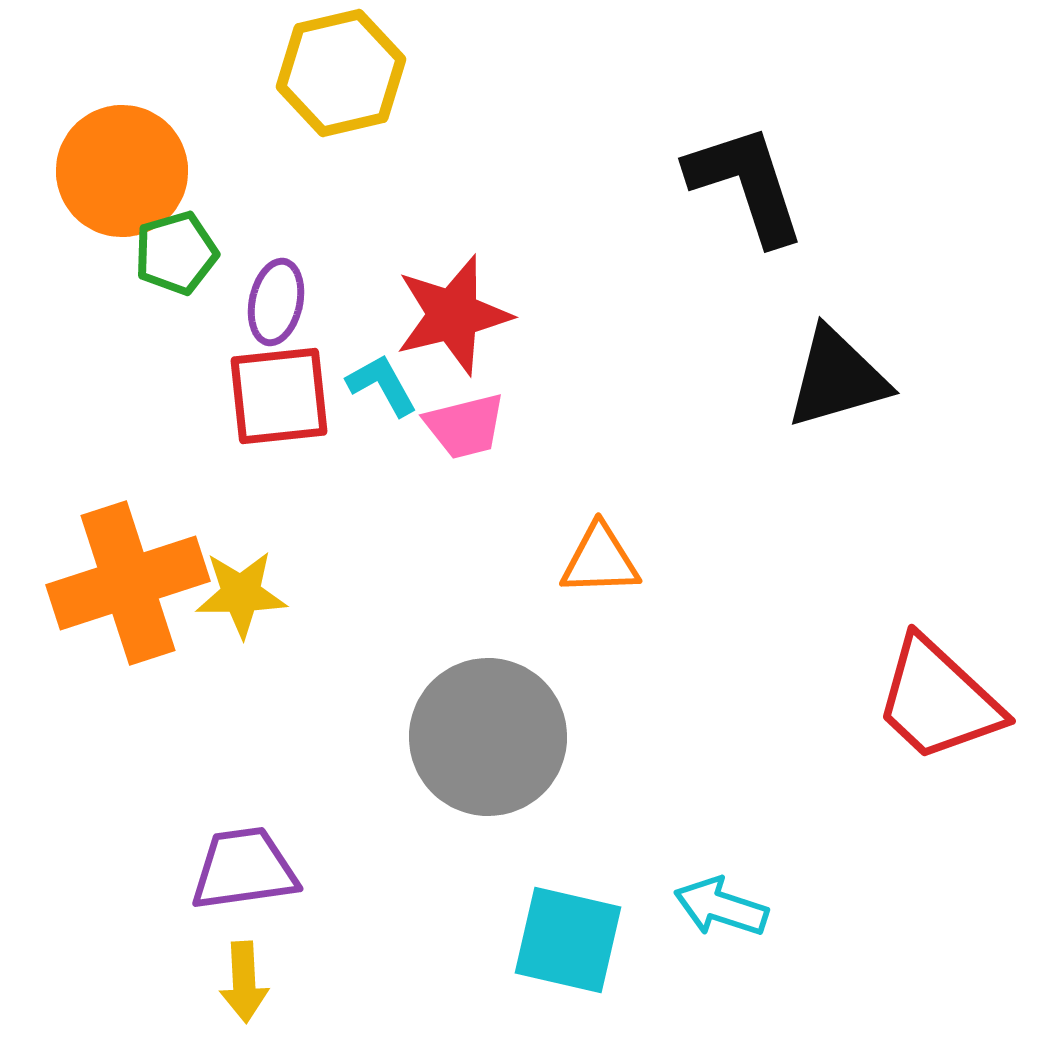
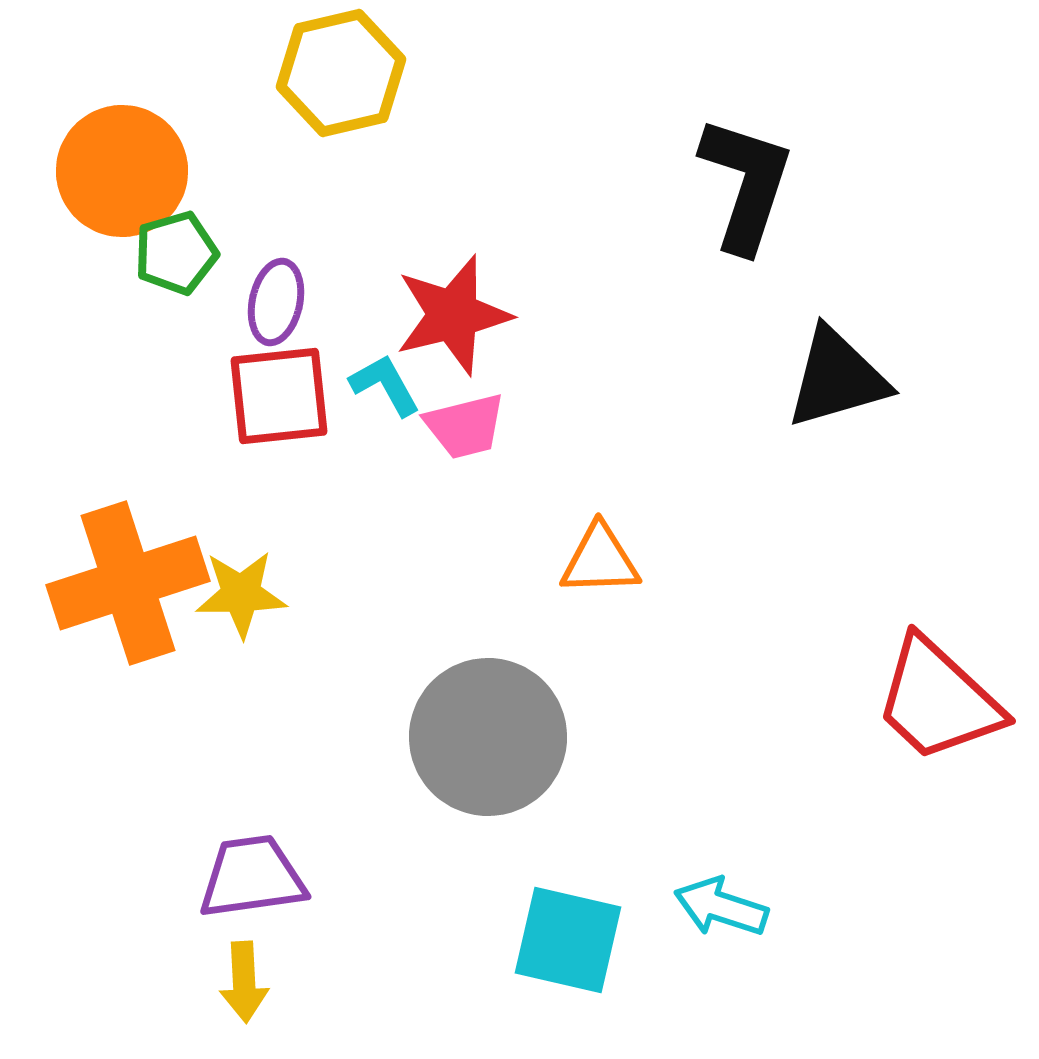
black L-shape: rotated 36 degrees clockwise
cyan L-shape: moved 3 px right
purple trapezoid: moved 8 px right, 8 px down
